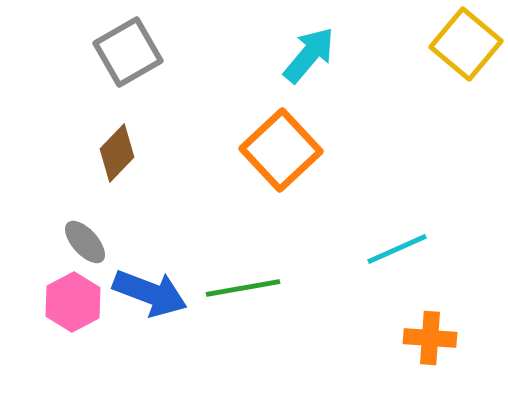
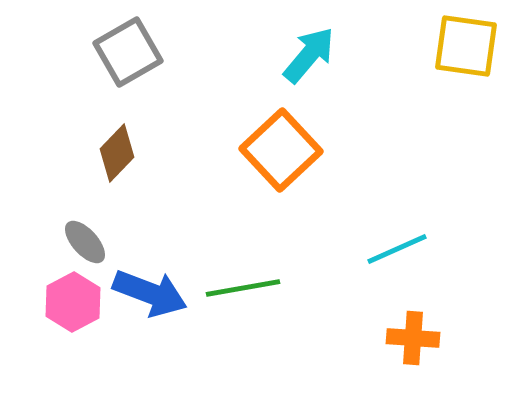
yellow square: moved 2 px down; rotated 32 degrees counterclockwise
orange cross: moved 17 px left
